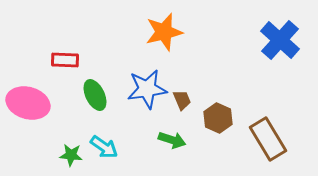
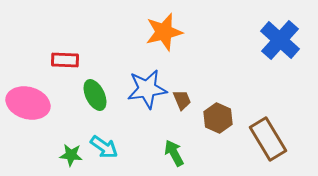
green arrow: moved 2 px right, 13 px down; rotated 136 degrees counterclockwise
